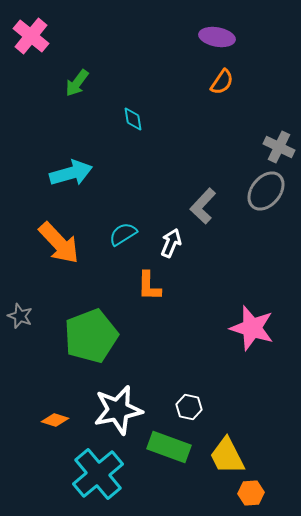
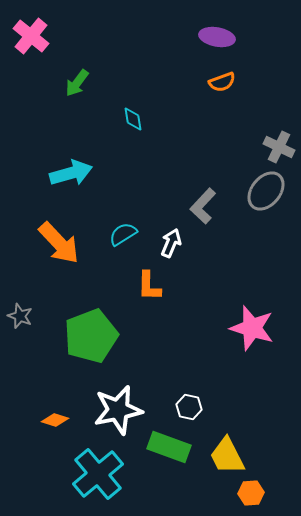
orange semicircle: rotated 36 degrees clockwise
